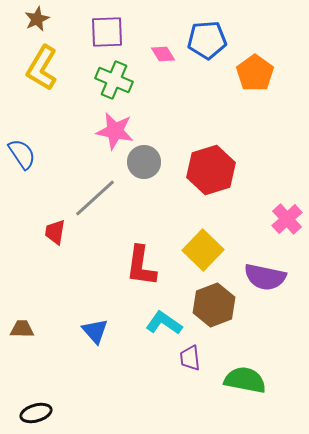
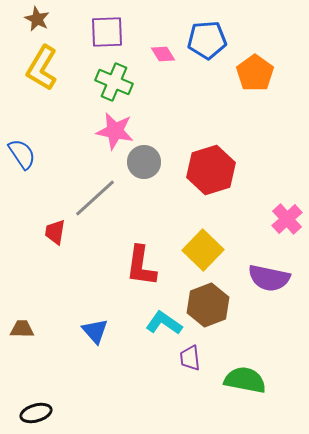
brown star: rotated 20 degrees counterclockwise
green cross: moved 2 px down
purple semicircle: moved 4 px right, 1 px down
brown hexagon: moved 6 px left
